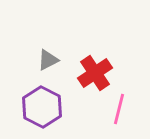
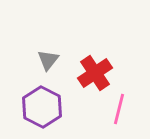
gray triangle: rotated 25 degrees counterclockwise
